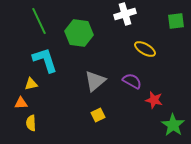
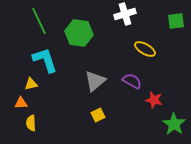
green star: moved 1 px right, 1 px up
